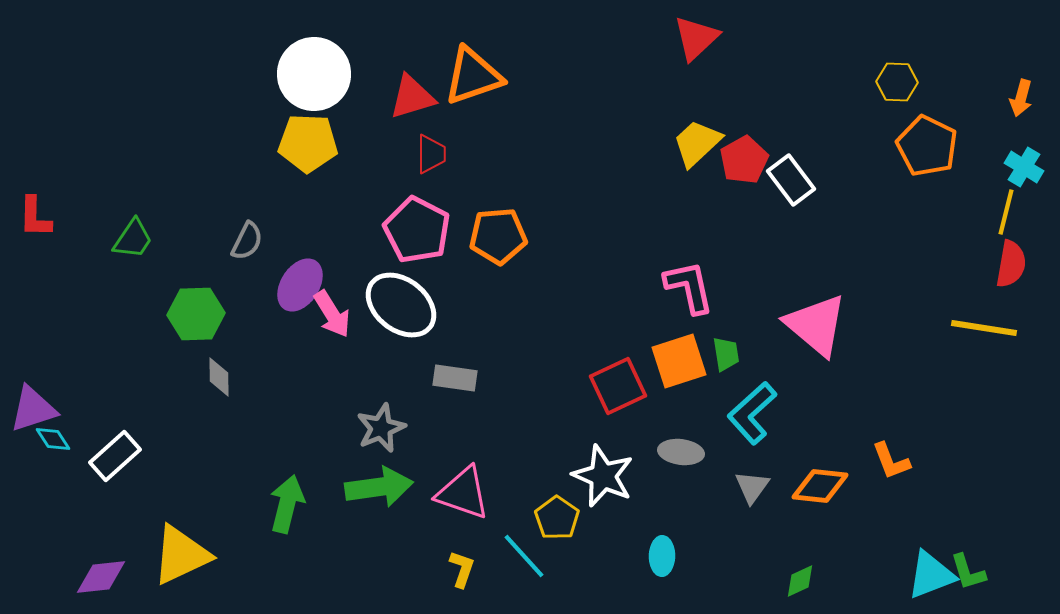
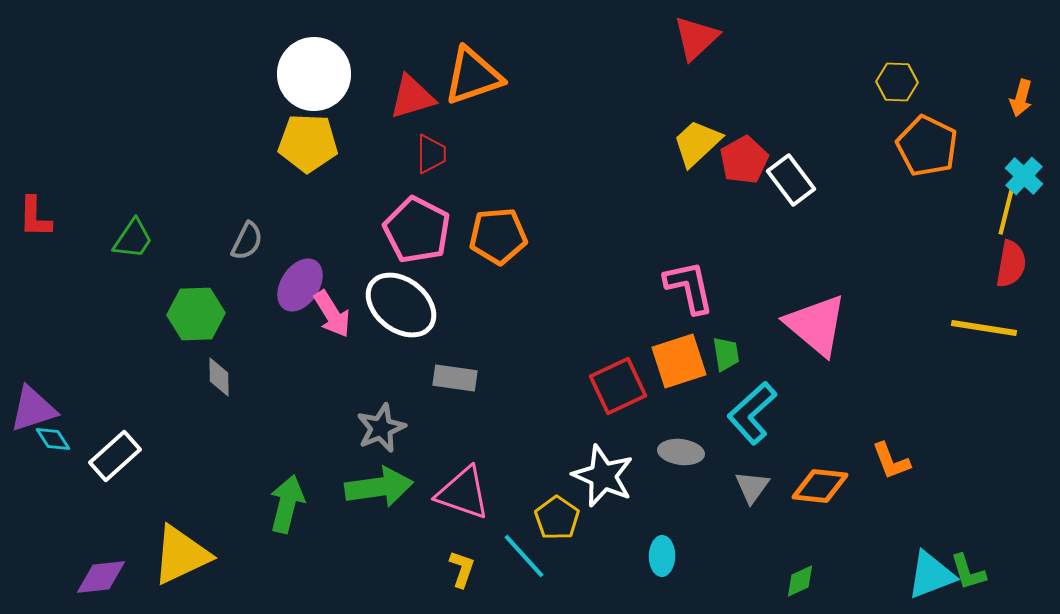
cyan cross at (1024, 167): moved 9 px down; rotated 12 degrees clockwise
